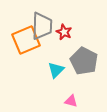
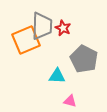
red star: moved 1 px left, 4 px up
gray pentagon: moved 2 px up
cyan triangle: moved 1 px right, 6 px down; rotated 48 degrees clockwise
pink triangle: moved 1 px left
